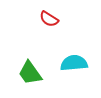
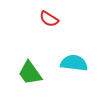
cyan semicircle: rotated 12 degrees clockwise
